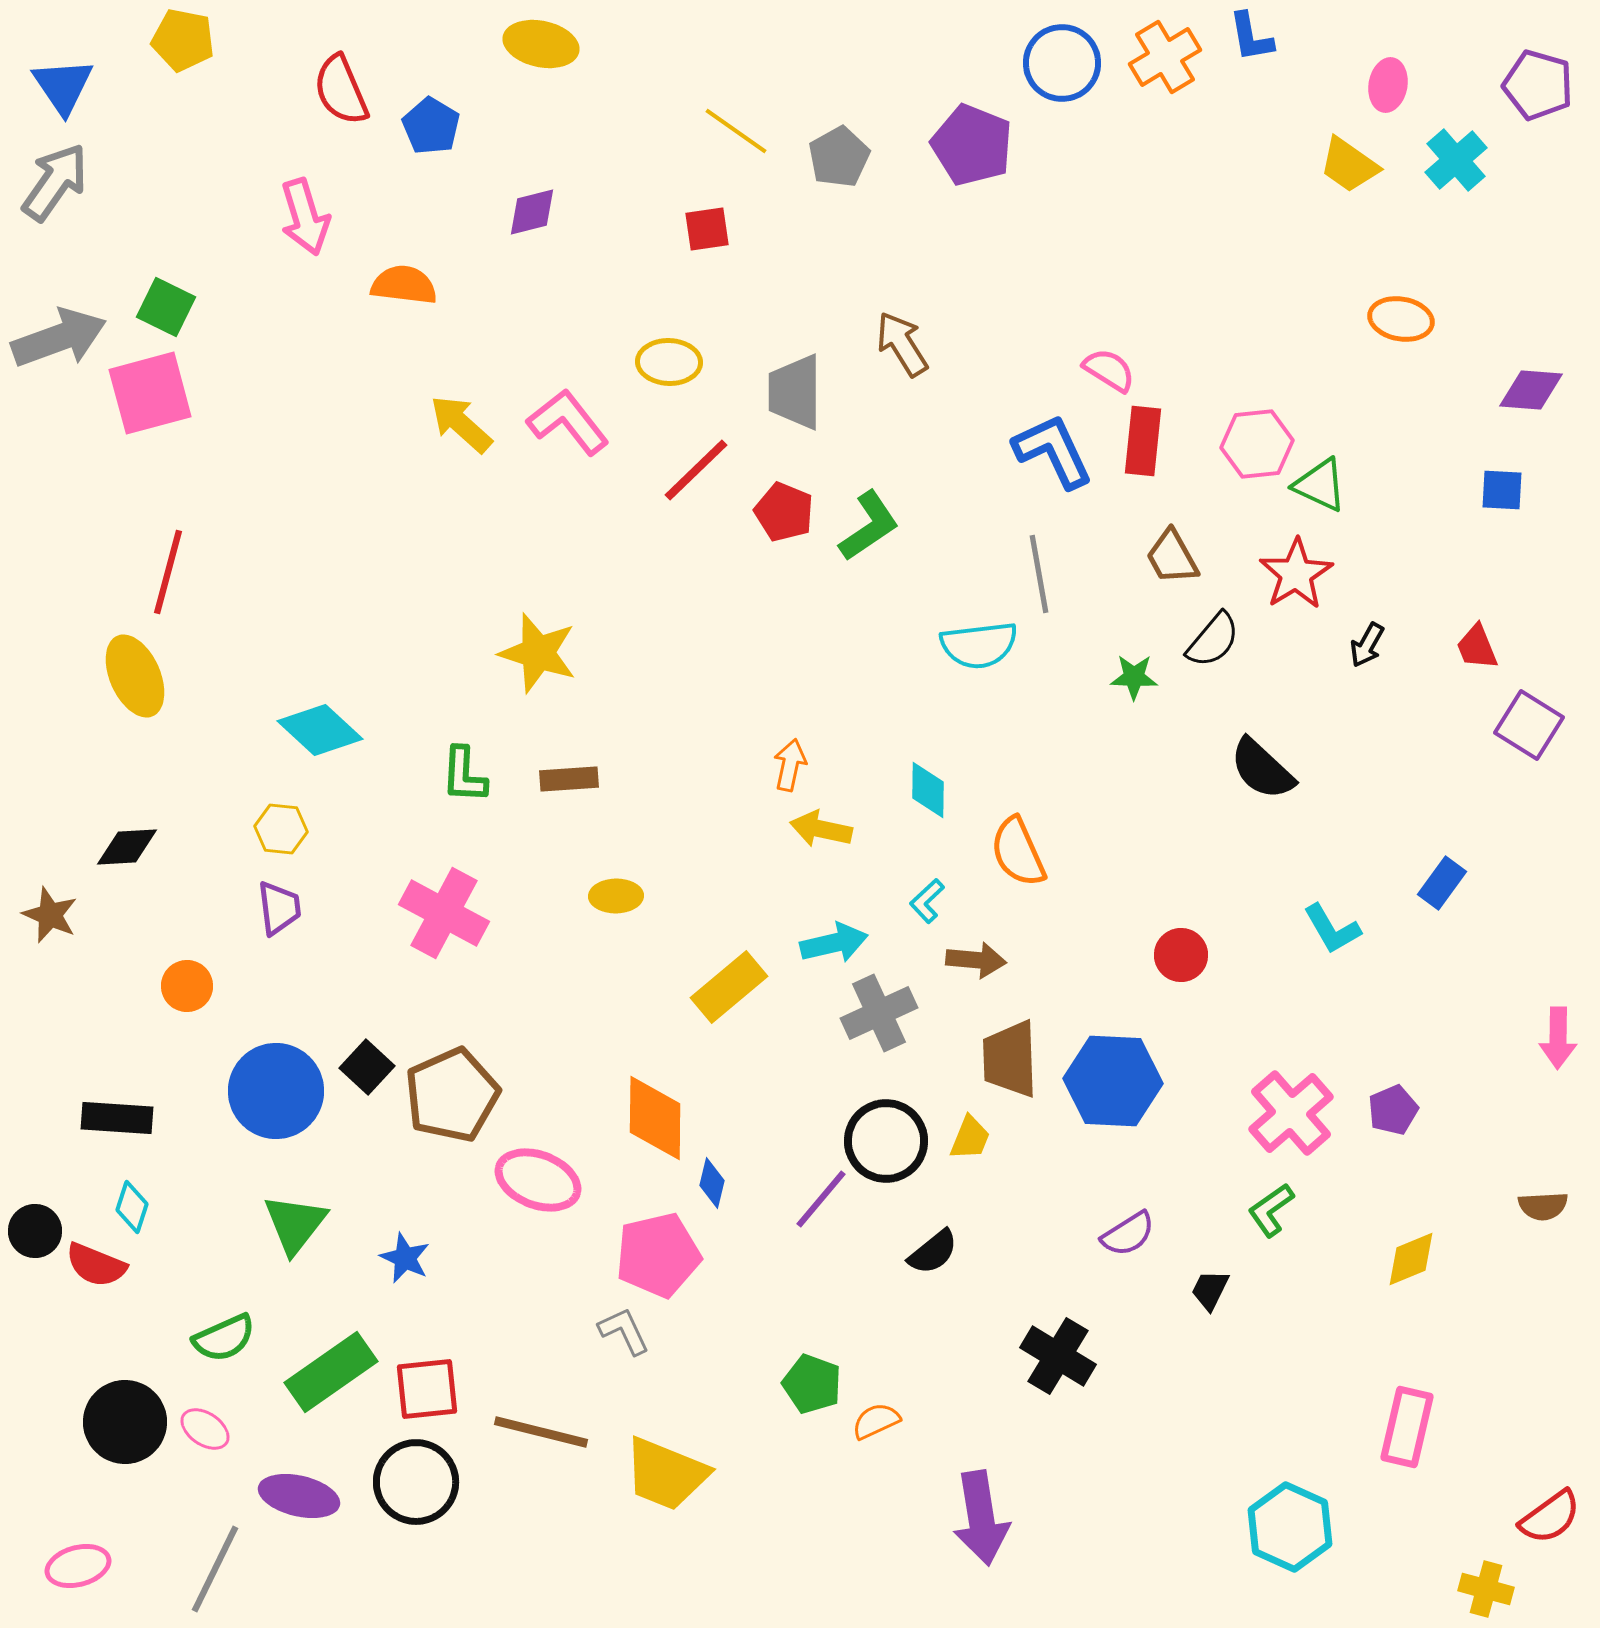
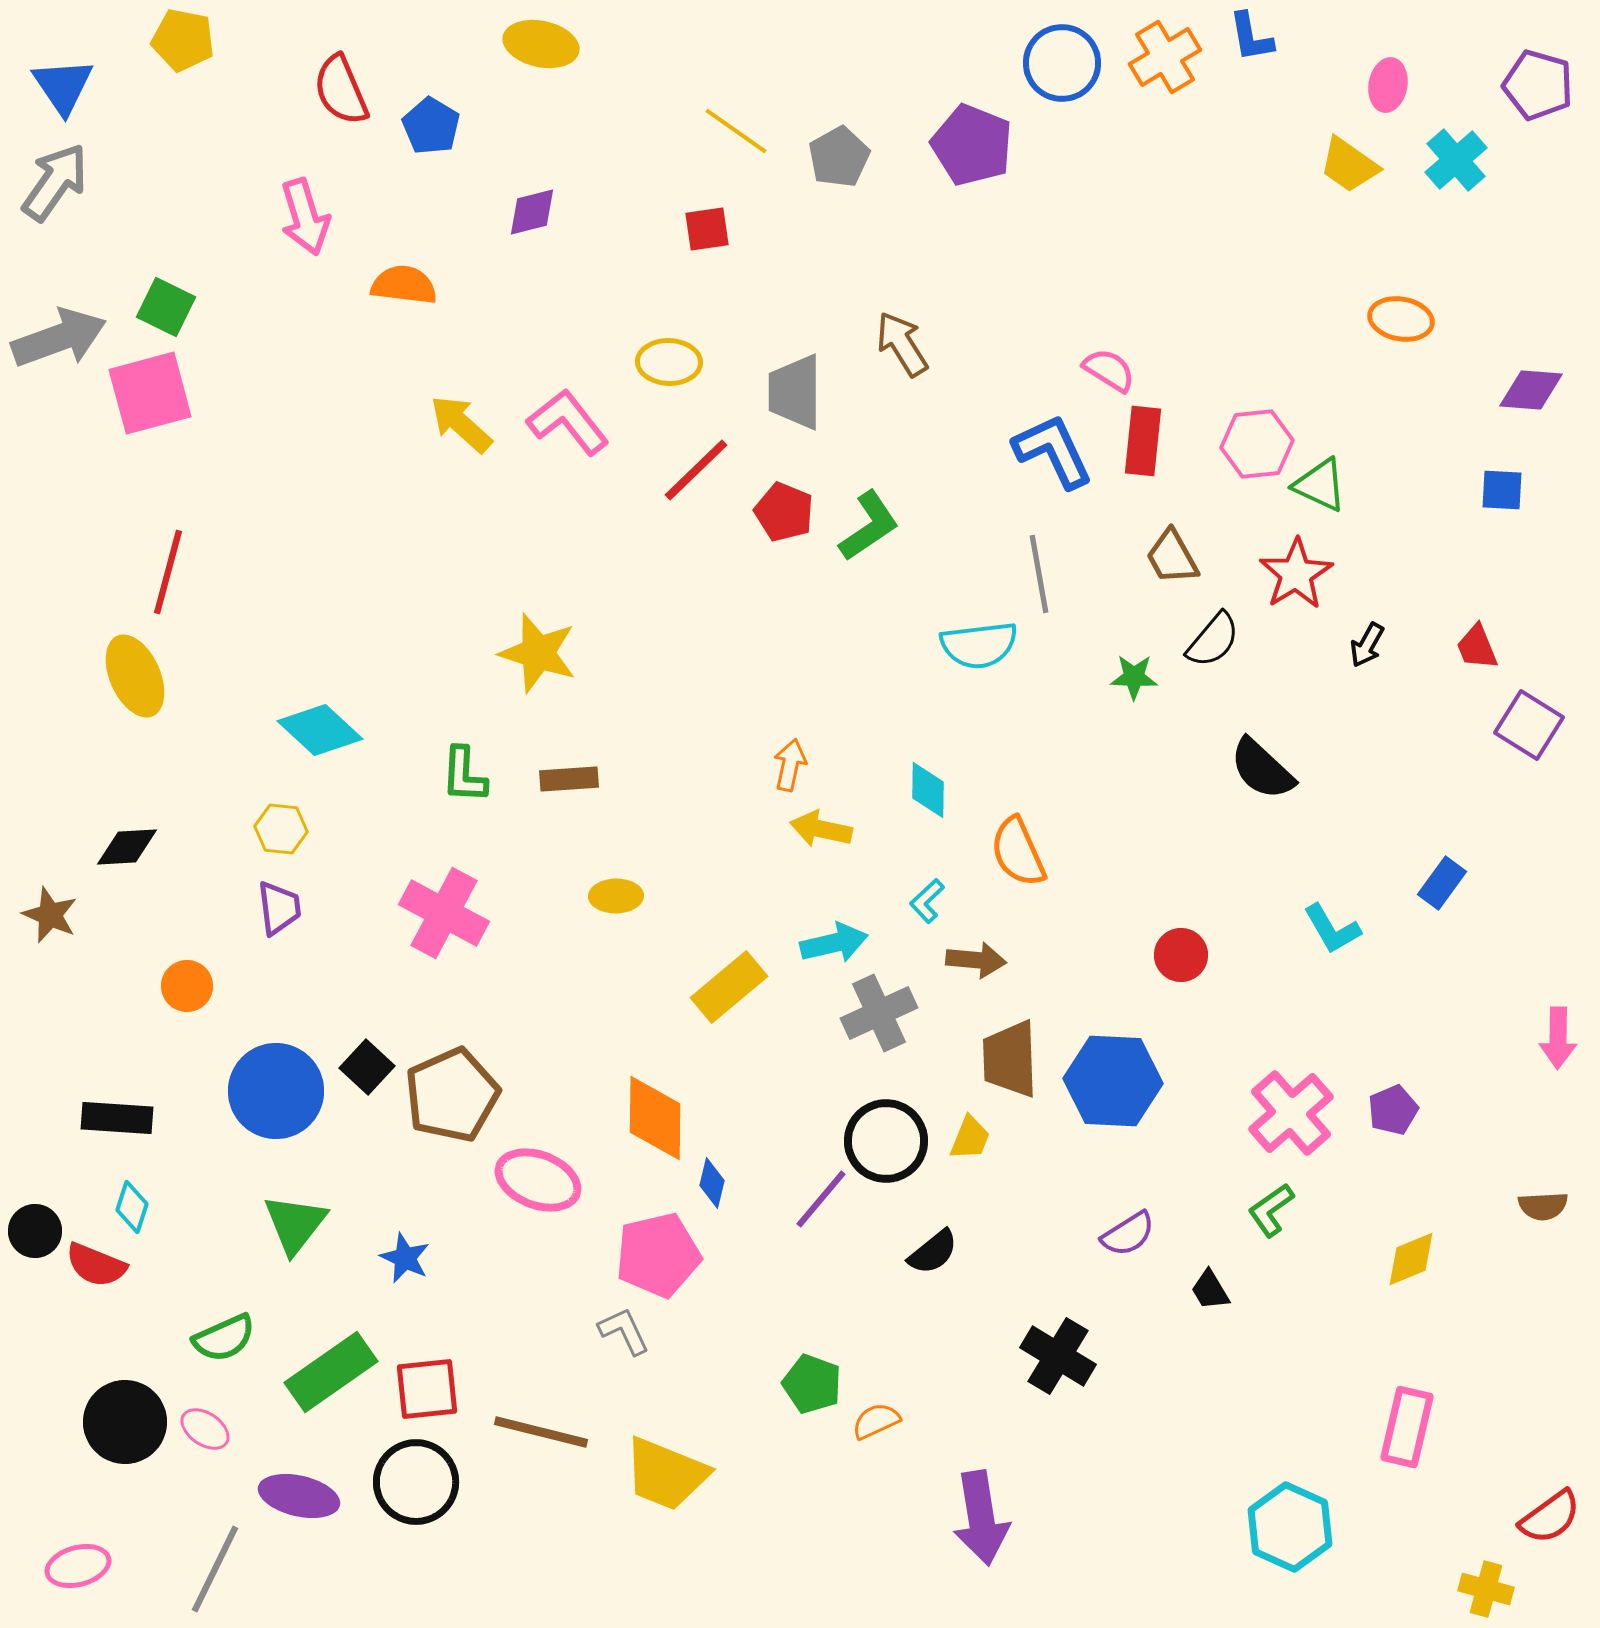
black trapezoid at (1210, 1290): rotated 57 degrees counterclockwise
